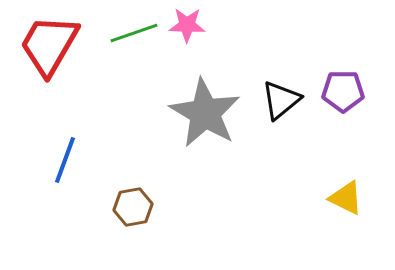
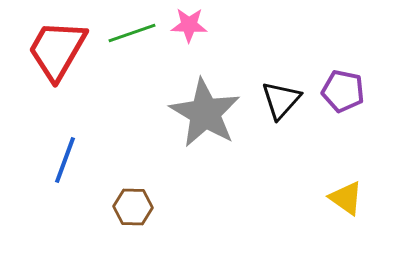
pink star: moved 2 px right
green line: moved 2 px left
red trapezoid: moved 8 px right, 5 px down
purple pentagon: rotated 12 degrees clockwise
black triangle: rotated 9 degrees counterclockwise
yellow triangle: rotated 9 degrees clockwise
brown hexagon: rotated 12 degrees clockwise
